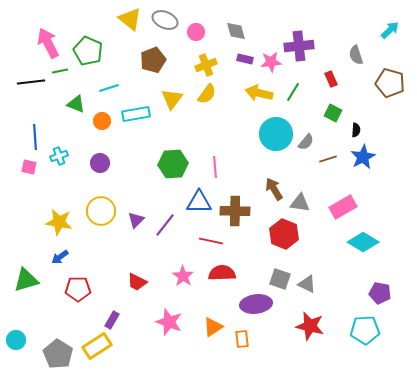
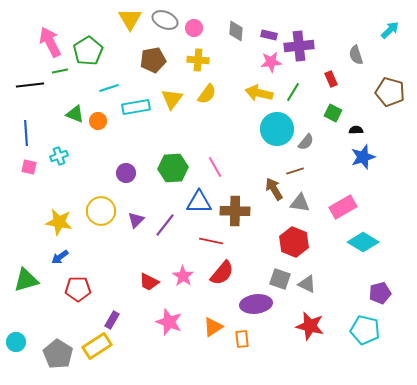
yellow triangle at (130, 19): rotated 20 degrees clockwise
gray diamond at (236, 31): rotated 20 degrees clockwise
pink circle at (196, 32): moved 2 px left, 4 px up
pink arrow at (48, 43): moved 2 px right, 1 px up
green pentagon at (88, 51): rotated 16 degrees clockwise
purple rectangle at (245, 59): moved 24 px right, 24 px up
brown pentagon at (153, 60): rotated 10 degrees clockwise
yellow cross at (206, 65): moved 8 px left, 5 px up; rotated 25 degrees clockwise
black line at (31, 82): moved 1 px left, 3 px down
brown pentagon at (390, 83): moved 9 px down
green triangle at (76, 104): moved 1 px left, 10 px down
cyan rectangle at (136, 114): moved 7 px up
orange circle at (102, 121): moved 4 px left
black semicircle at (356, 130): rotated 96 degrees counterclockwise
cyan circle at (276, 134): moved 1 px right, 5 px up
blue line at (35, 137): moved 9 px left, 4 px up
blue star at (363, 157): rotated 10 degrees clockwise
brown line at (328, 159): moved 33 px left, 12 px down
purple circle at (100, 163): moved 26 px right, 10 px down
green hexagon at (173, 164): moved 4 px down
pink line at (215, 167): rotated 25 degrees counterclockwise
red hexagon at (284, 234): moved 10 px right, 8 px down
red semicircle at (222, 273): rotated 132 degrees clockwise
red trapezoid at (137, 282): moved 12 px right
purple pentagon at (380, 293): rotated 25 degrees counterclockwise
cyan pentagon at (365, 330): rotated 16 degrees clockwise
cyan circle at (16, 340): moved 2 px down
